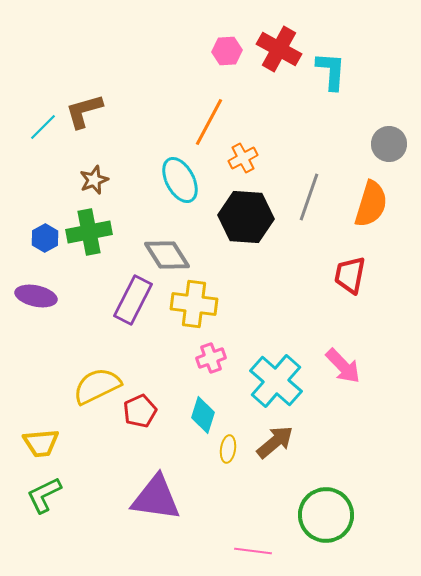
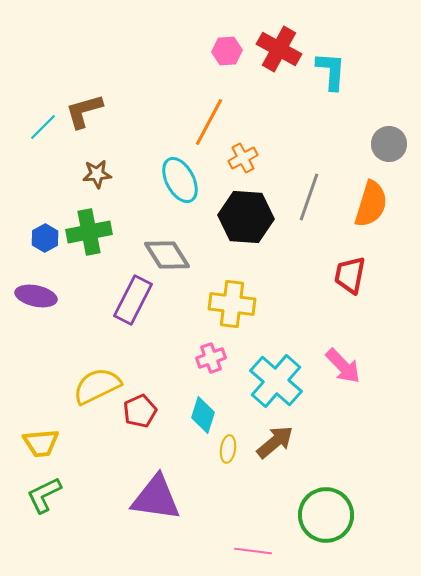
brown star: moved 3 px right, 6 px up; rotated 16 degrees clockwise
yellow cross: moved 38 px right
